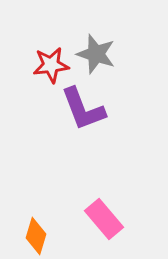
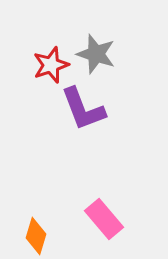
red star: rotated 12 degrees counterclockwise
